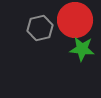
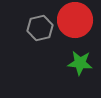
green star: moved 2 px left, 14 px down
